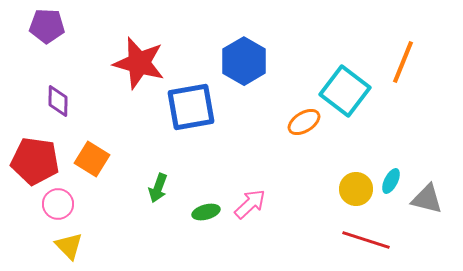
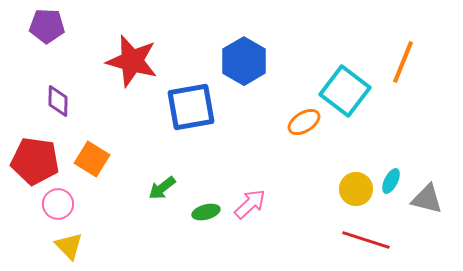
red star: moved 7 px left, 2 px up
green arrow: moved 4 px right; rotated 32 degrees clockwise
